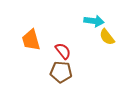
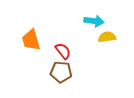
yellow semicircle: rotated 120 degrees clockwise
